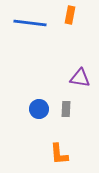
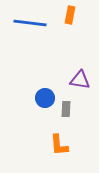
purple triangle: moved 2 px down
blue circle: moved 6 px right, 11 px up
orange L-shape: moved 9 px up
